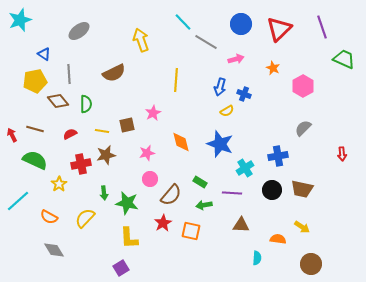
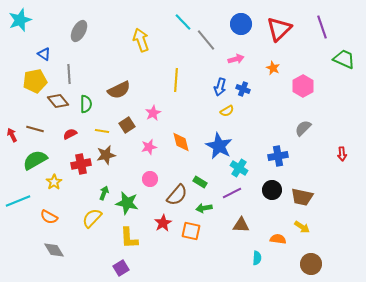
gray ellipse at (79, 31): rotated 25 degrees counterclockwise
gray line at (206, 42): moved 2 px up; rotated 20 degrees clockwise
brown semicircle at (114, 73): moved 5 px right, 17 px down
blue cross at (244, 94): moved 1 px left, 5 px up
brown square at (127, 125): rotated 21 degrees counterclockwise
blue star at (220, 144): moved 1 px left, 2 px down; rotated 8 degrees clockwise
pink star at (147, 153): moved 2 px right, 6 px up
green semicircle at (35, 160): rotated 55 degrees counterclockwise
cyan cross at (245, 168): moved 6 px left; rotated 24 degrees counterclockwise
yellow star at (59, 184): moved 5 px left, 2 px up
brown trapezoid at (302, 189): moved 8 px down
green arrow at (104, 193): rotated 152 degrees counterclockwise
purple line at (232, 193): rotated 30 degrees counterclockwise
brown semicircle at (171, 195): moved 6 px right
cyan line at (18, 201): rotated 20 degrees clockwise
green arrow at (204, 205): moved 3 px down
yellow semicircle at (85, 218): moved 7 px right
